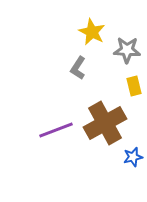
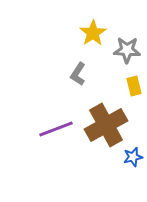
yellow star: moved 1 px right, 1 px down; rotated 12 degrees clockwise
gray L-shape: moved 6 px down
brown cross: moved 1 px right, 2 px down
purple line: moved 1 px up
